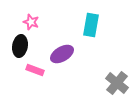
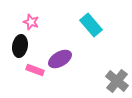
cyan rectangle: rotated 50 degrees counterclockwise
purple ellipse: moved 2 px left, 5 px down
gray cross: moved 2 px up
